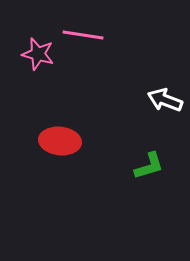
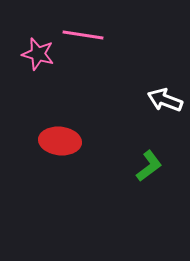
green L-shape: rotated 20 degrees counterclockwise
